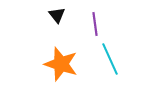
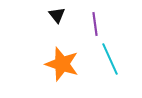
orange star: moved 1 px right
